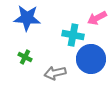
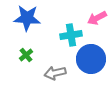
cyan cross: moved 2 px left; rotated 20 degrees counterclockwise
green cross: moved 1 px right, 2 px up; rotated 24 degrees clockwise
